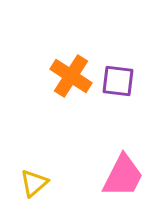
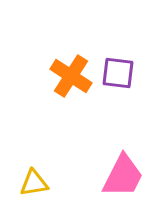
purple square: moved 8 px up
yellow triangle: rotated 32 degrees clockwise
